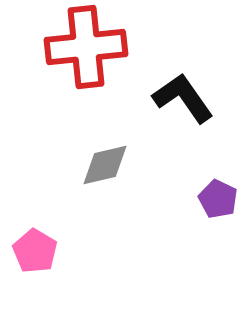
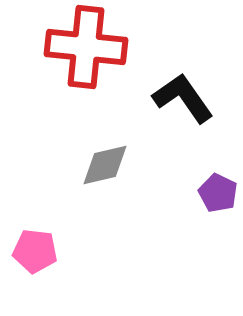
red cross: rotated 12 degrees clockwise
purple pentagon: moved 6 px up
pink pentagon: rotated 24 degrees counterclockwise
